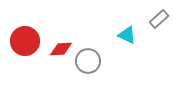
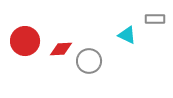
gray rectangle: moved 4 px left; rotated 42 degrees clockwise
gray circle: moved 1 px right
